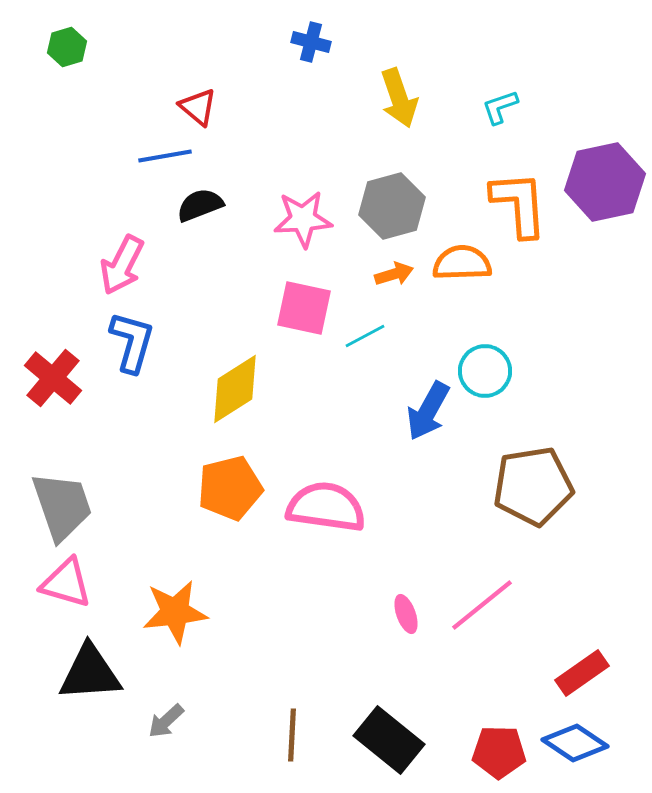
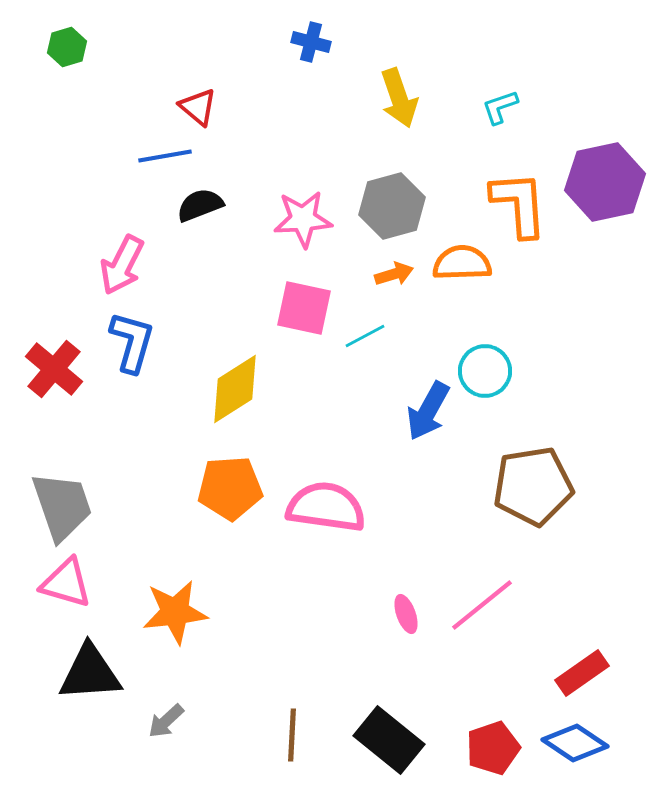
red cross: moved 1 px right, 9 px up
orange pentagon: rotated 10 degrees clockwise
red pentagon: moved 6 px left, 4 px up; rotated 20 degrees counterclockwise
